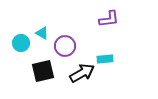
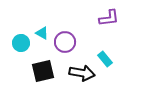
purple L-shape: moved 1 px up
purple circle: moved 4 px up
cyan rectangle: rotated 56 degrees clockwise
black arrow: rotated 40 degrees clockwise
